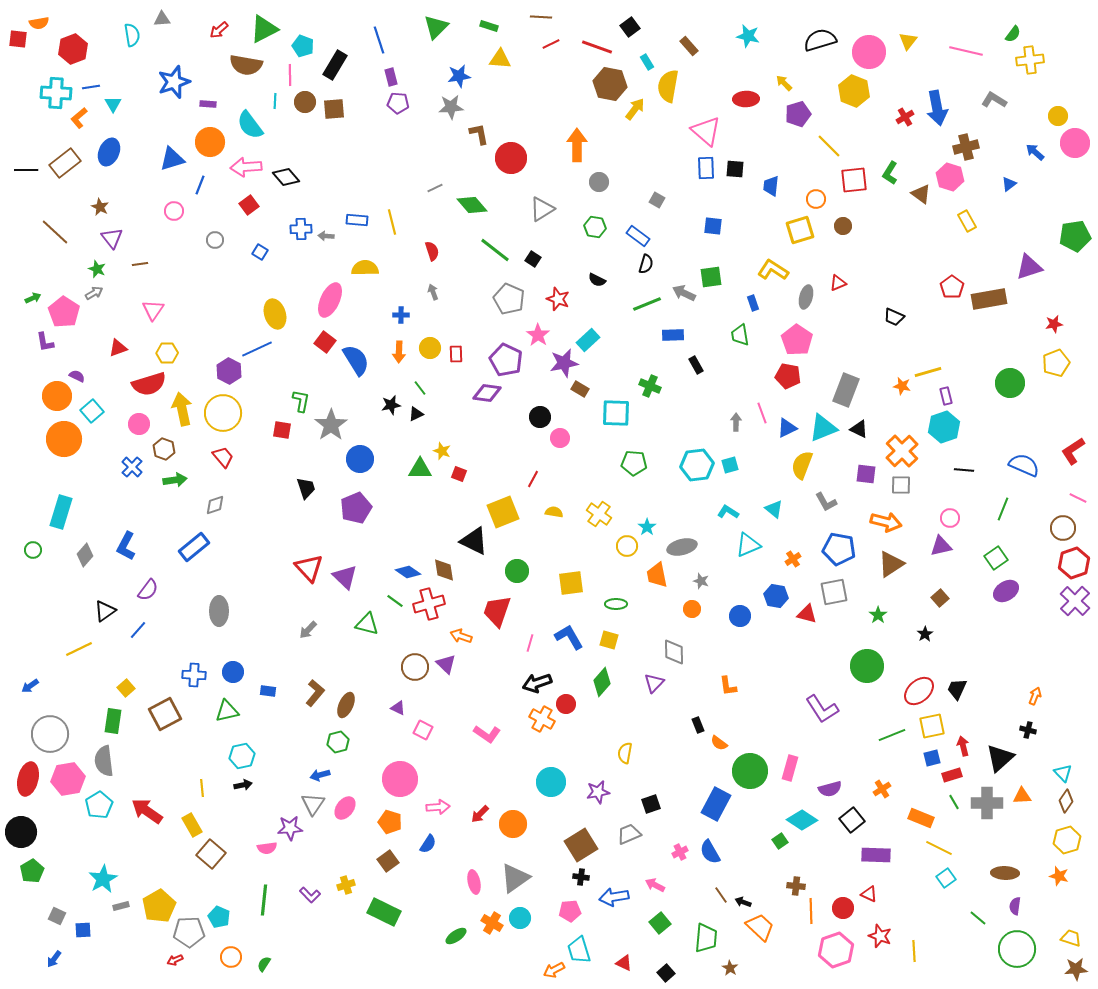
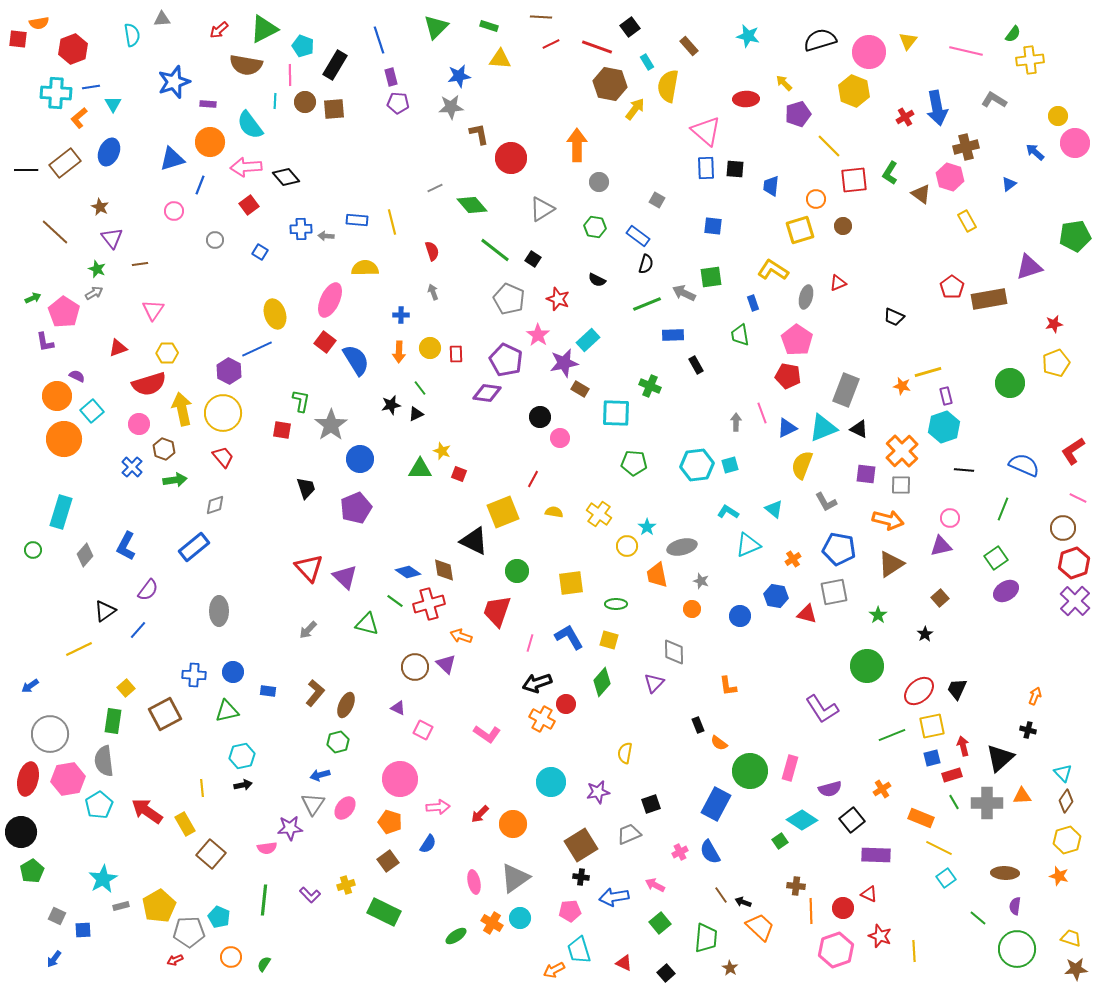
orange arrow at (886, 522): moved 2 px right, 2 px up
yellow rectangle at (192, 825): moved 7 px left, 1 px up
